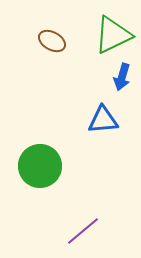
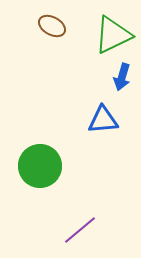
brown ellipse: moved 15 px up
purple line: moved 3 px left, 1 px up
